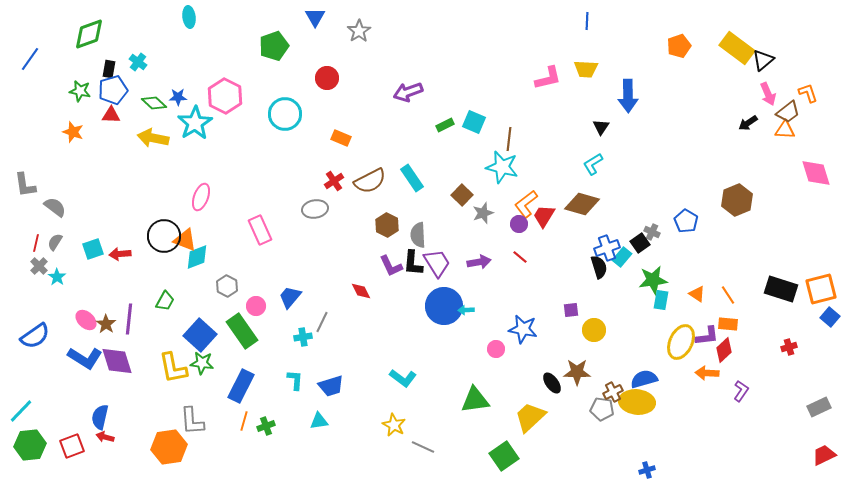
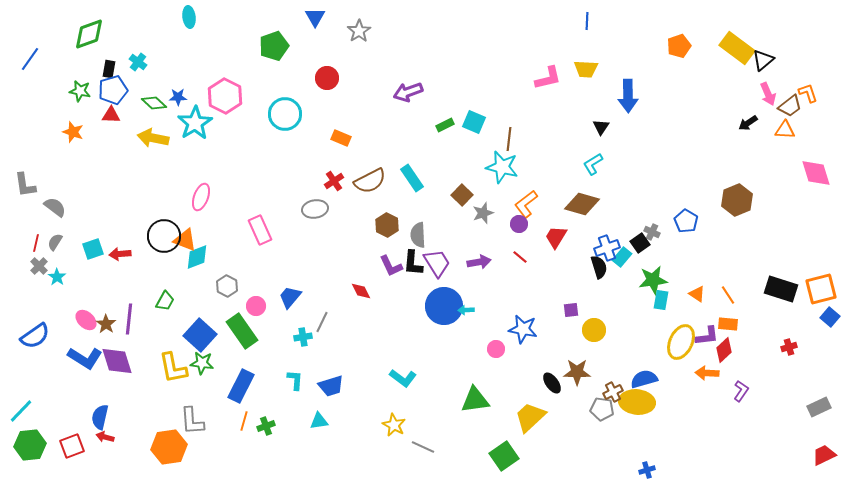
brown trapezoid at (788, 112): moved 2 px right, 6 px up
red trapezoid at (544, 216): moved 12 px right, 21 px down
